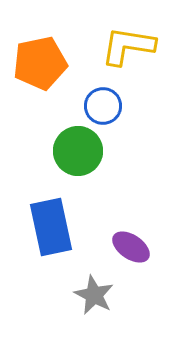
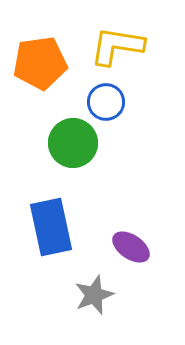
yellow L-shape: moved 11 px left
orange pentagon: rotated 4 degrees clockwise
blue circle: moved 3 px right, 4 px up
green circle: moved 5 px left, 8 px up
gray star: rotated 24 degrees clockwise
